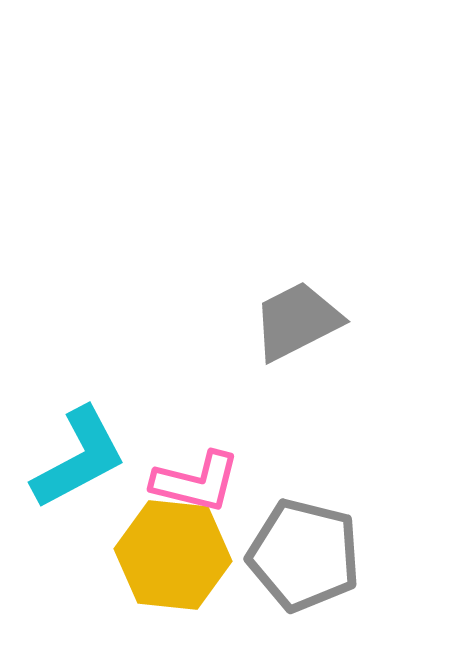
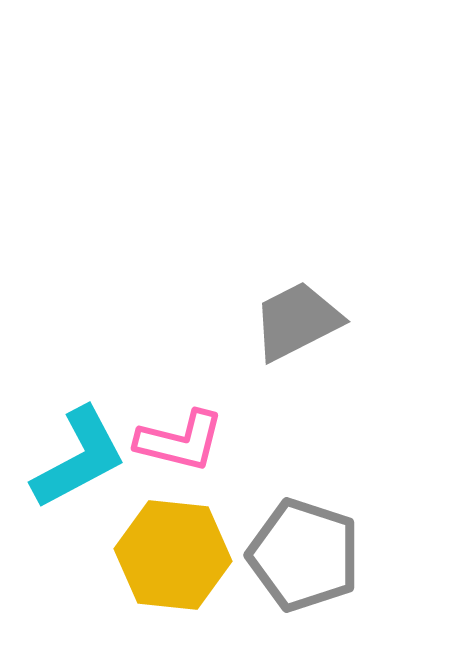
pink L-shape: moved 16 px left, 41 px up
gray pentagon: rotated 4 degrees clockwise
